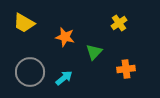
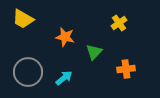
yellow trapezoid: moved 1 px left, 4 px up
gray circle: moved 2 px left
